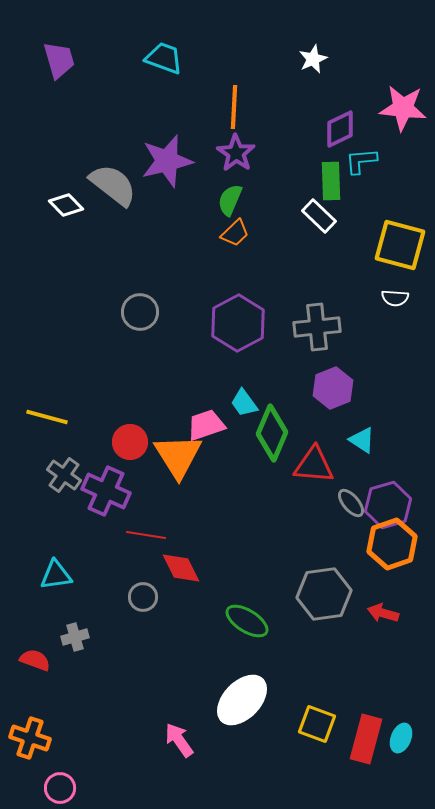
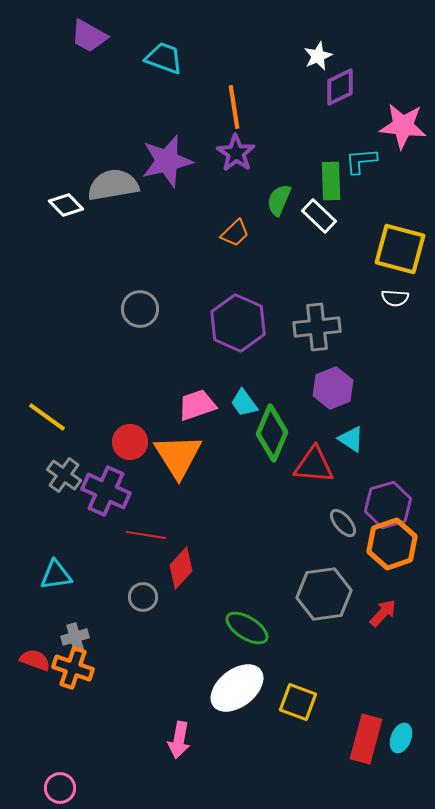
white star at (313, 59): moved 5 px right, 3 px up
purple trapezoid at (59, 60): moved 30 px right, 24 px up; rotated 135 degrees clockwise
orange line at (234, 107): rotated 12 degrees counterclockwise
pink star at (403, 108): moved 18 px down
purple diamond at (340, 129): moved 42 px up
gray semicircle at (113, 185): rotated 48 degrees counterclockwise
green semicircle at (230, 200): moved 49 px right
yellow square at (400, 245): moved 4 px down
gray circle at (140, 312): moved 3 px up
purple hexagon at (238, 323): rotated 8 degrees counterclockwise
yellow line at (47, 417): rotated 21 degrees clockwise
pink trapezoid at (206, 425): moved 9 px left, 20 px up
cyan triangle at (362, 440): moved 11 px left, 1 px up
gray ellipse at (351, 503): moved 8 px left, 20 px down
red diamond at (181, 568): rotated 69 degrees clockwise
red arrow at (383, 613): rotated 116 degrees clockwise
green ellipse at (247, 621): moved 7 px down
white ellipse at (242, 700): moved 5 px left, 12 px up; rotated 8 degrees clockwise
yellow square at (317, 724): moved 19 px left, 22 px up
orange cross at (30, 738): moved 43 px right, 70 px up
pink arrow at (179, 740): rotated 135 degrees counterclockwise
